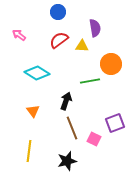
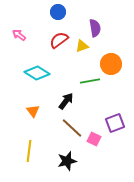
yellow triangle: rotated 24 degrees counterclockwise
black arrow: rotated 18 degrees clockwise
brown line: rotated 25 degrees counterclockwise
